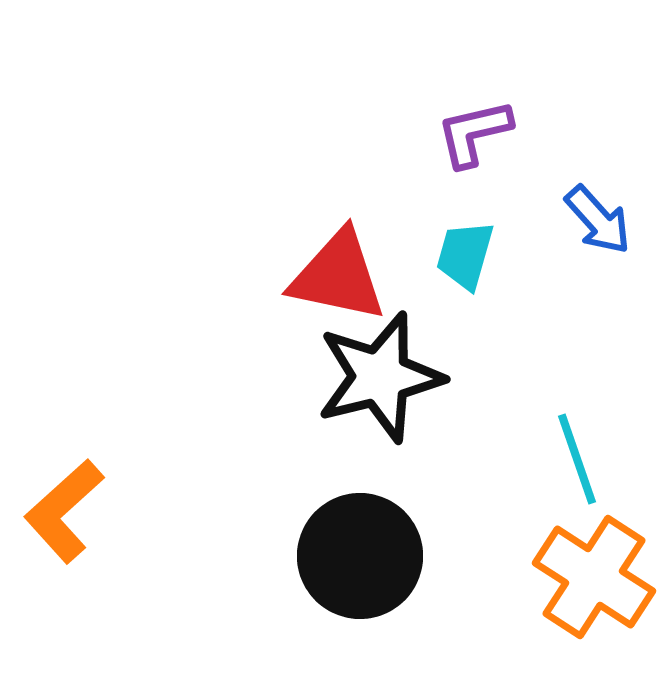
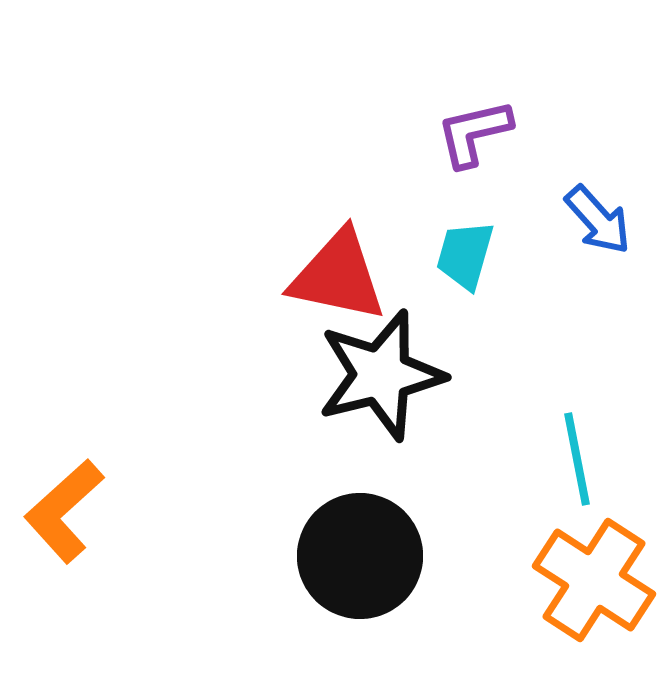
black star: moved 1 px right, 2 px up
cyan line: rotated 8 degrees clockwise
orange cross: moved 3 px down
